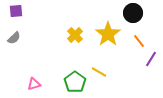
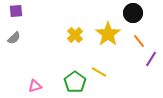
pink triangle: moved 1 px right, 2 px down
